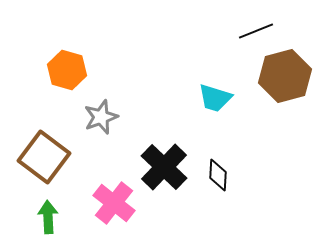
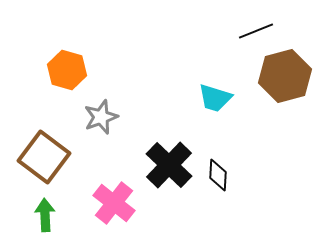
black cross: moved 5 px right, 2 px up
green arrow: moved 3 px left, 2 px up
